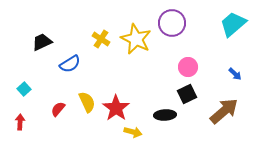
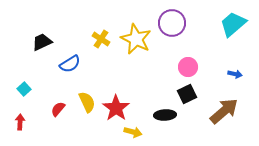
blue arrow: rotated 32 degrees counterclockwise
